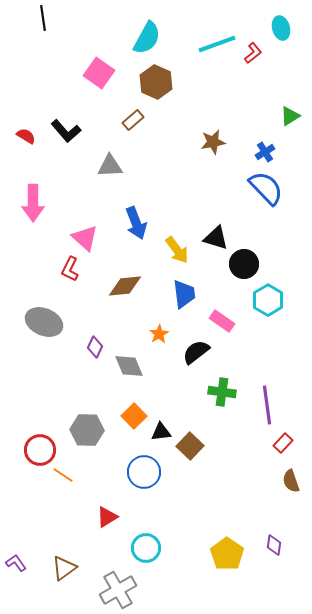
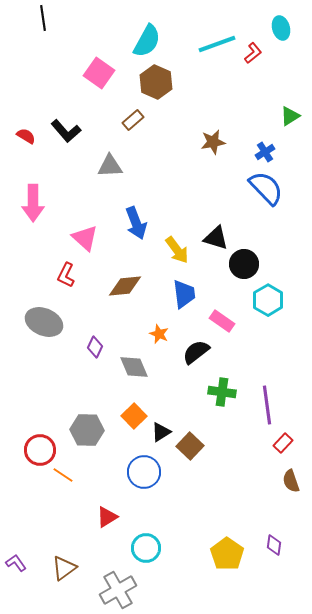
cyan semicircle at (147, 38): moved 3 px down
red L-shape at (70, 269): moved 4 px left, 6 px down
orange star at (159, 334): rotated 18 degrees counterclockwise
gray diamond at (129, 366): moved 5 px right, 1 px down
black triangle at (161, 432): rotated 25 degrees counterclockwise
